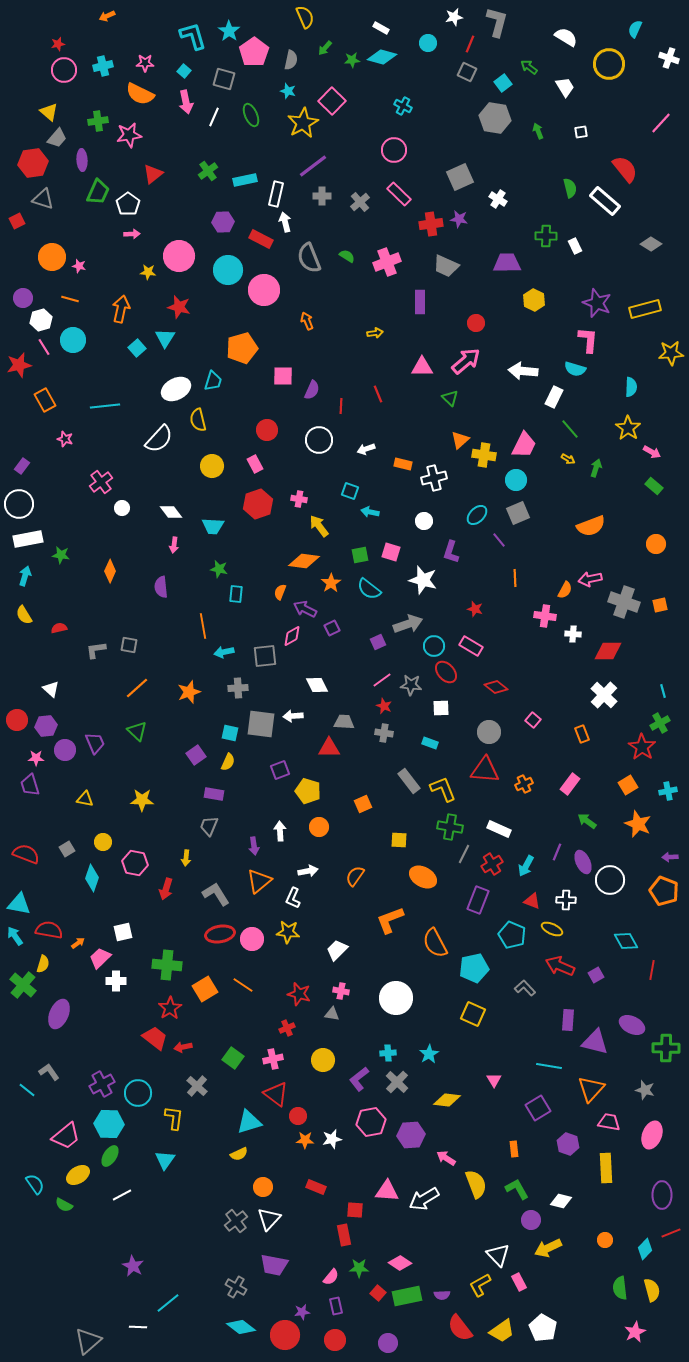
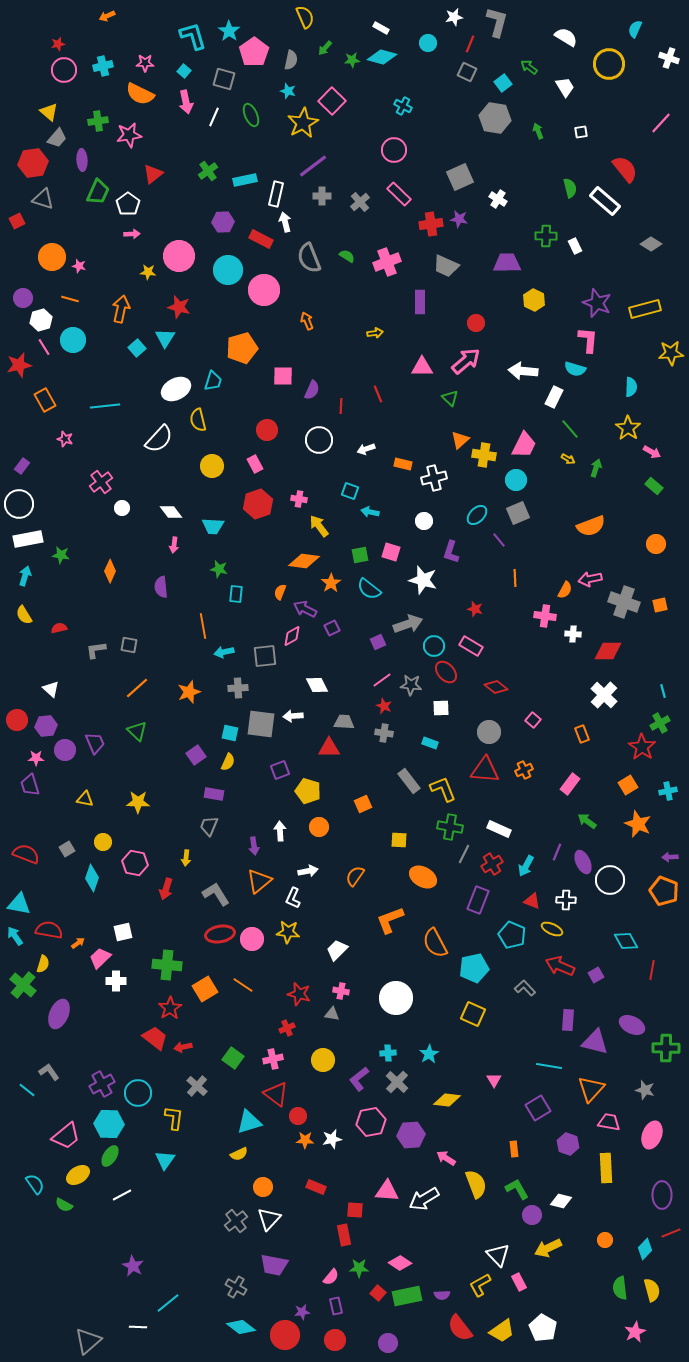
orange cross at (524, 784): moved 14 px up
yellow star at (142, 800): moved 4 px left, 2 px down
purple circle at (531, 1220): moved 1 px right, 5 px up
